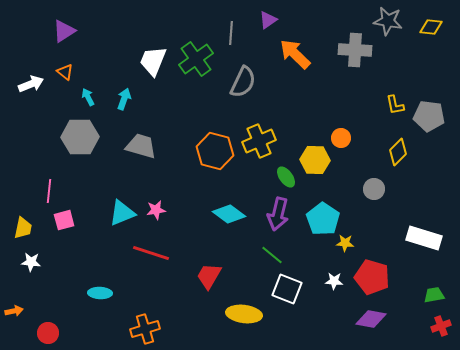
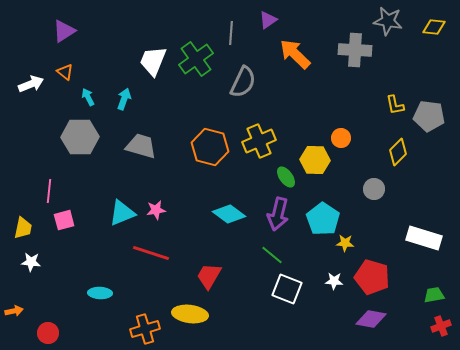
yellow diamond at (431, 27): moved 3 px right
orange hexagon at (215, 151): moved 5 px left, 4 px up
yellow ellipse at (244, 314): moved 54 px left
